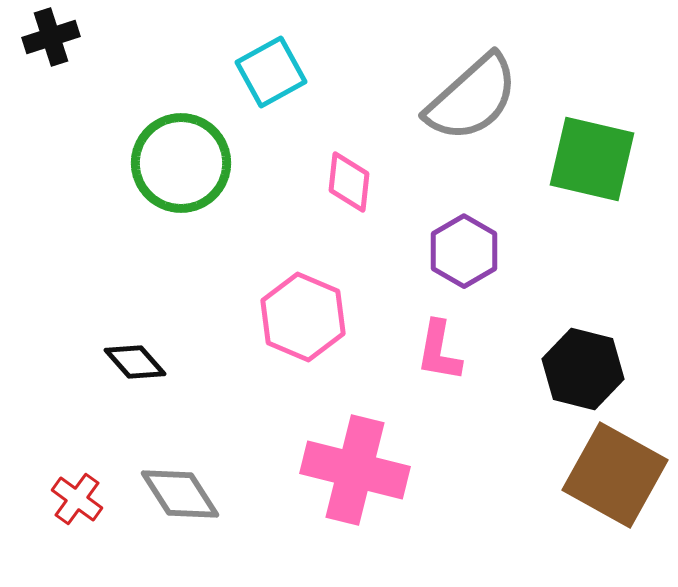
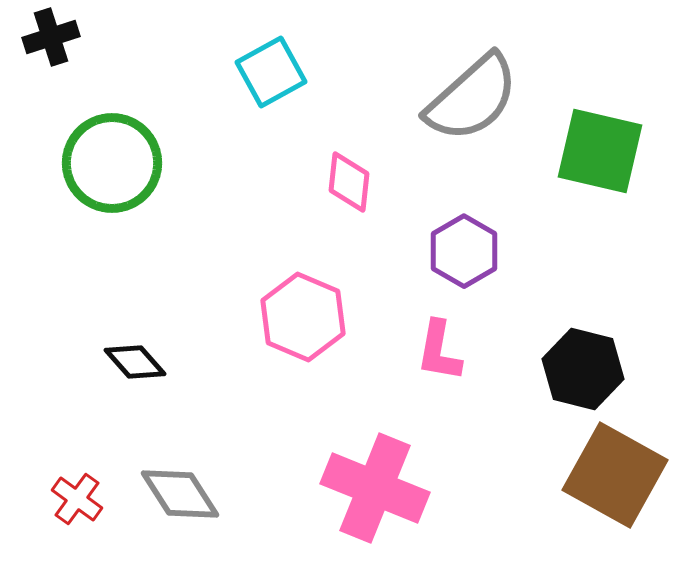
green square: moved 8 px right, 8 px up
green circle: moved 69 px left
pink cross: moved 20 px right, 18 px down; rotated 8 degrees clockwise
